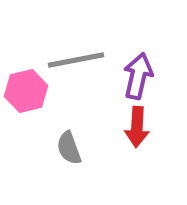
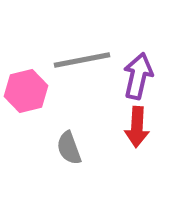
gray line: moved 6 px right
